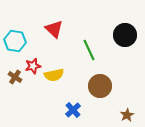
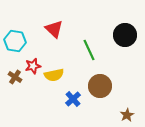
blue cross: moved 11 px up
